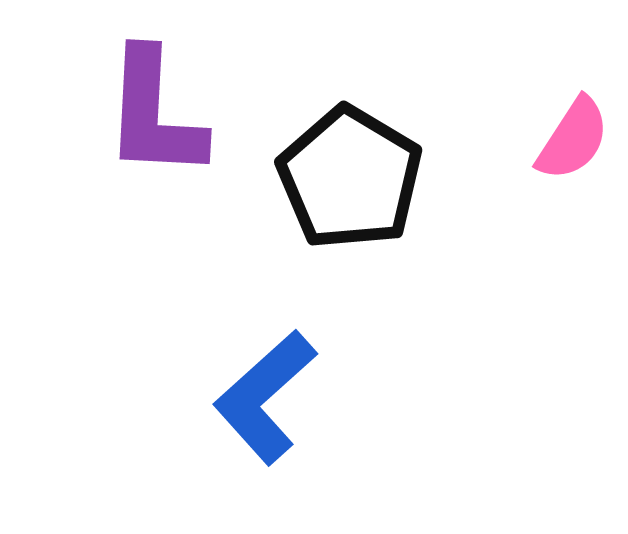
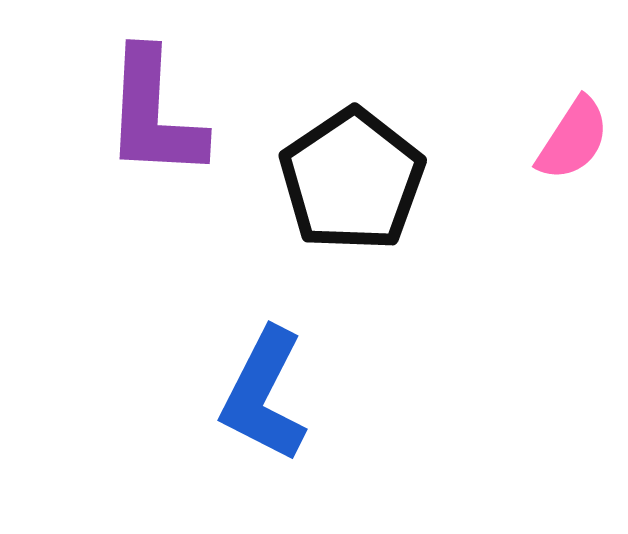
black pentagon: moved 2 px right, 2 px down; rotated 7 degrees clockwise
blue L-shape: moved 1 px left, 2 px up; rotated 21 degrees counterclockwise
